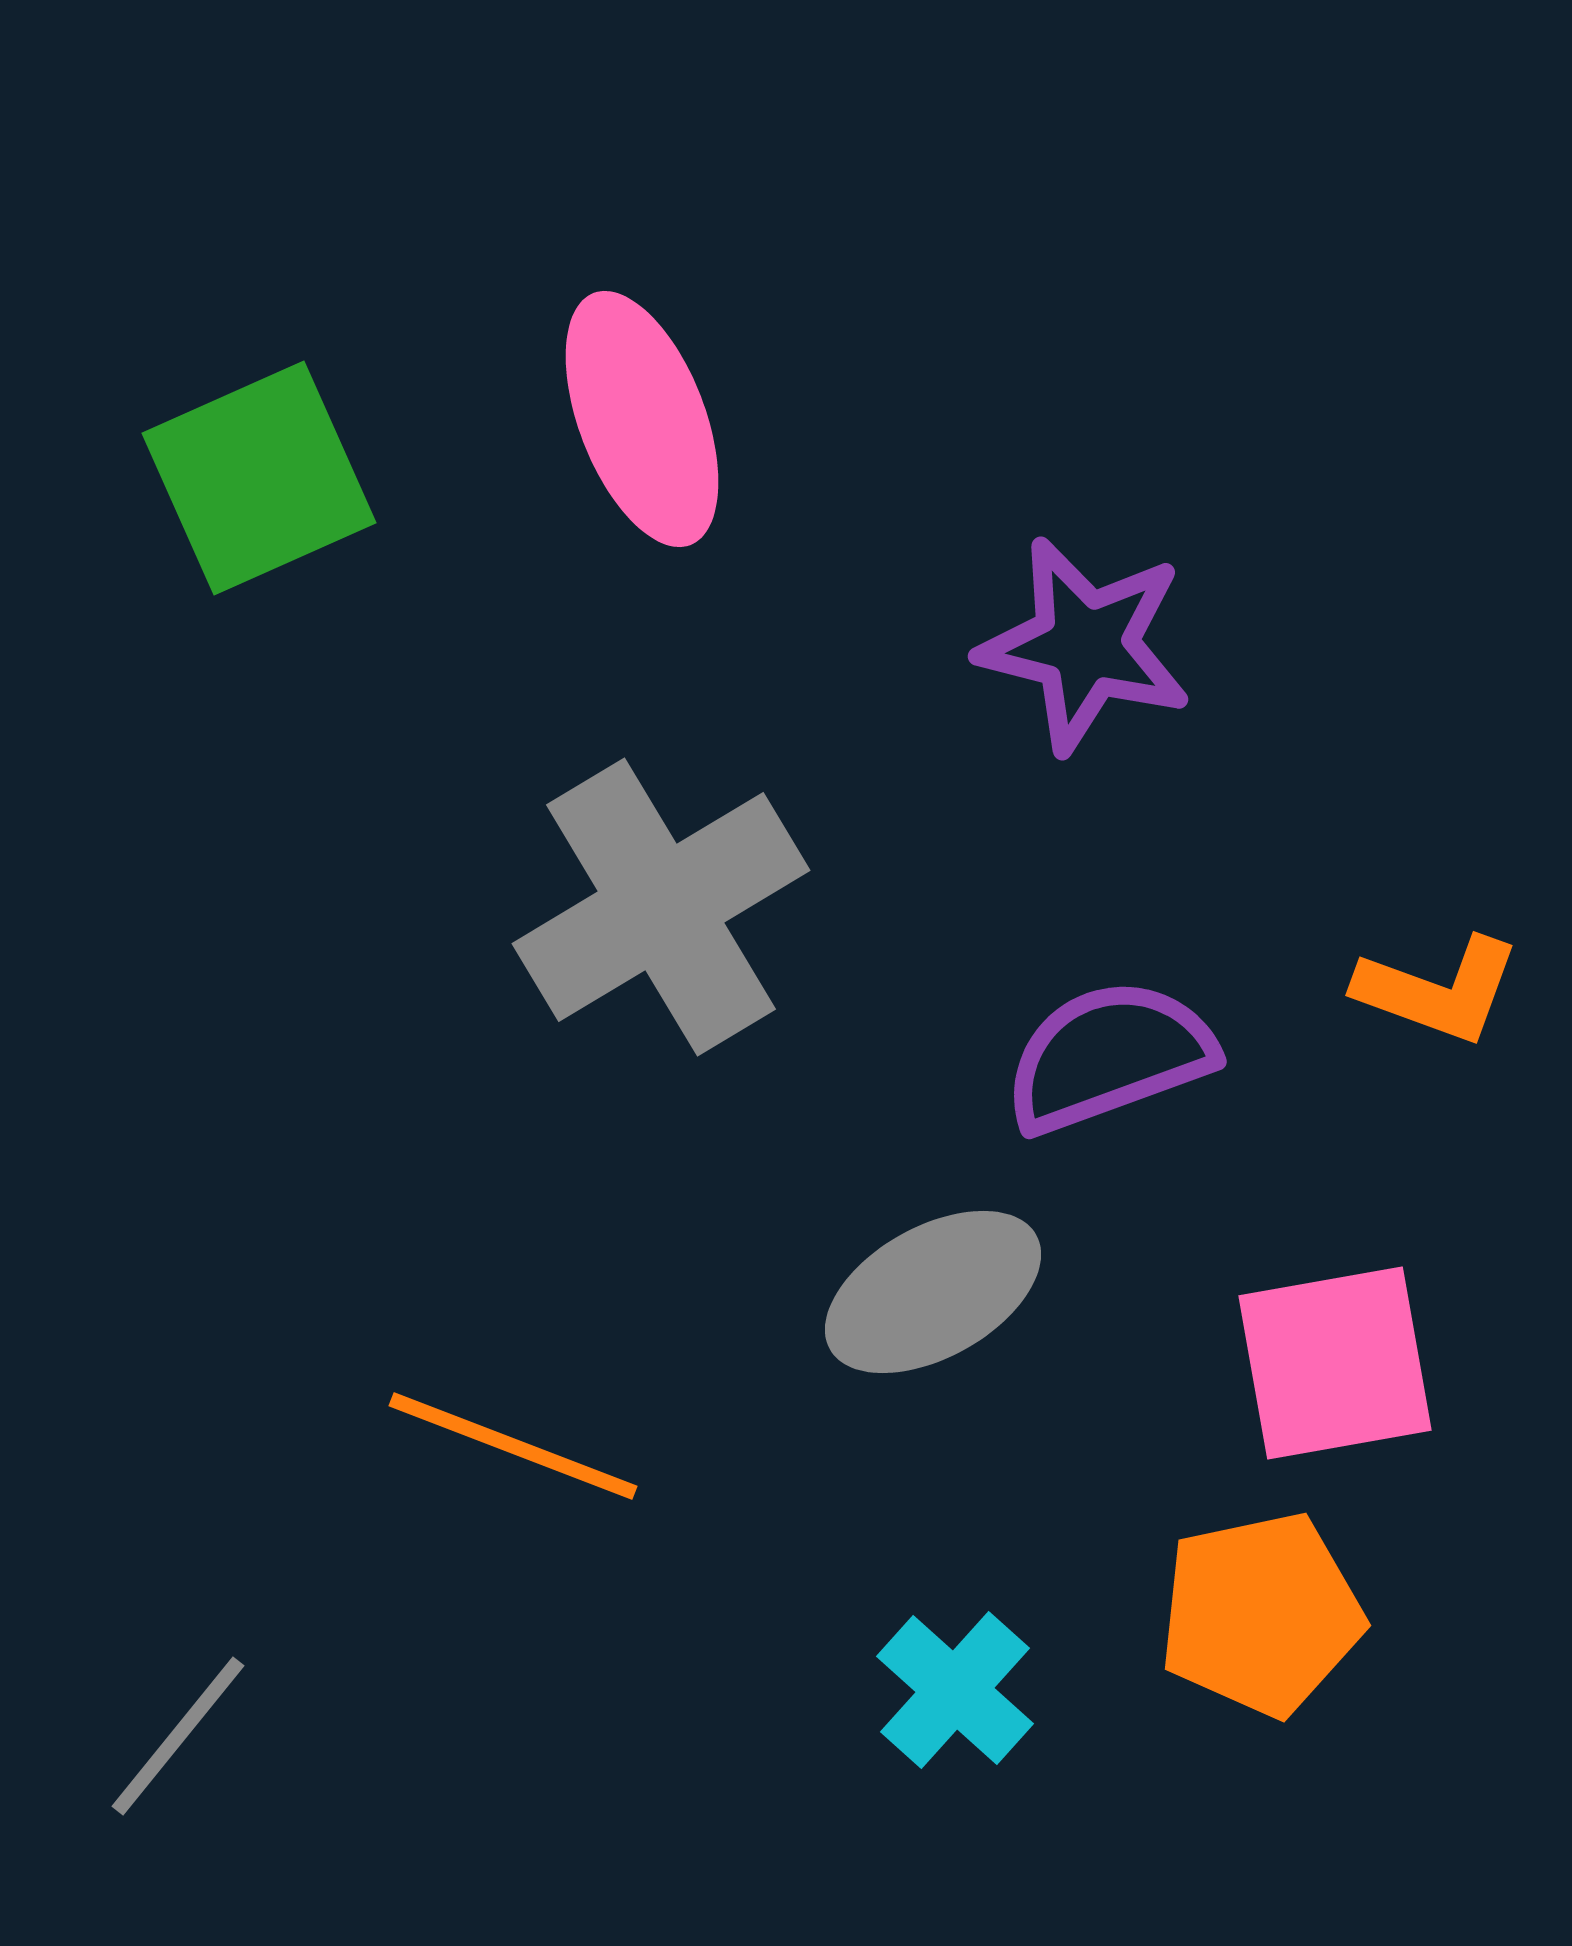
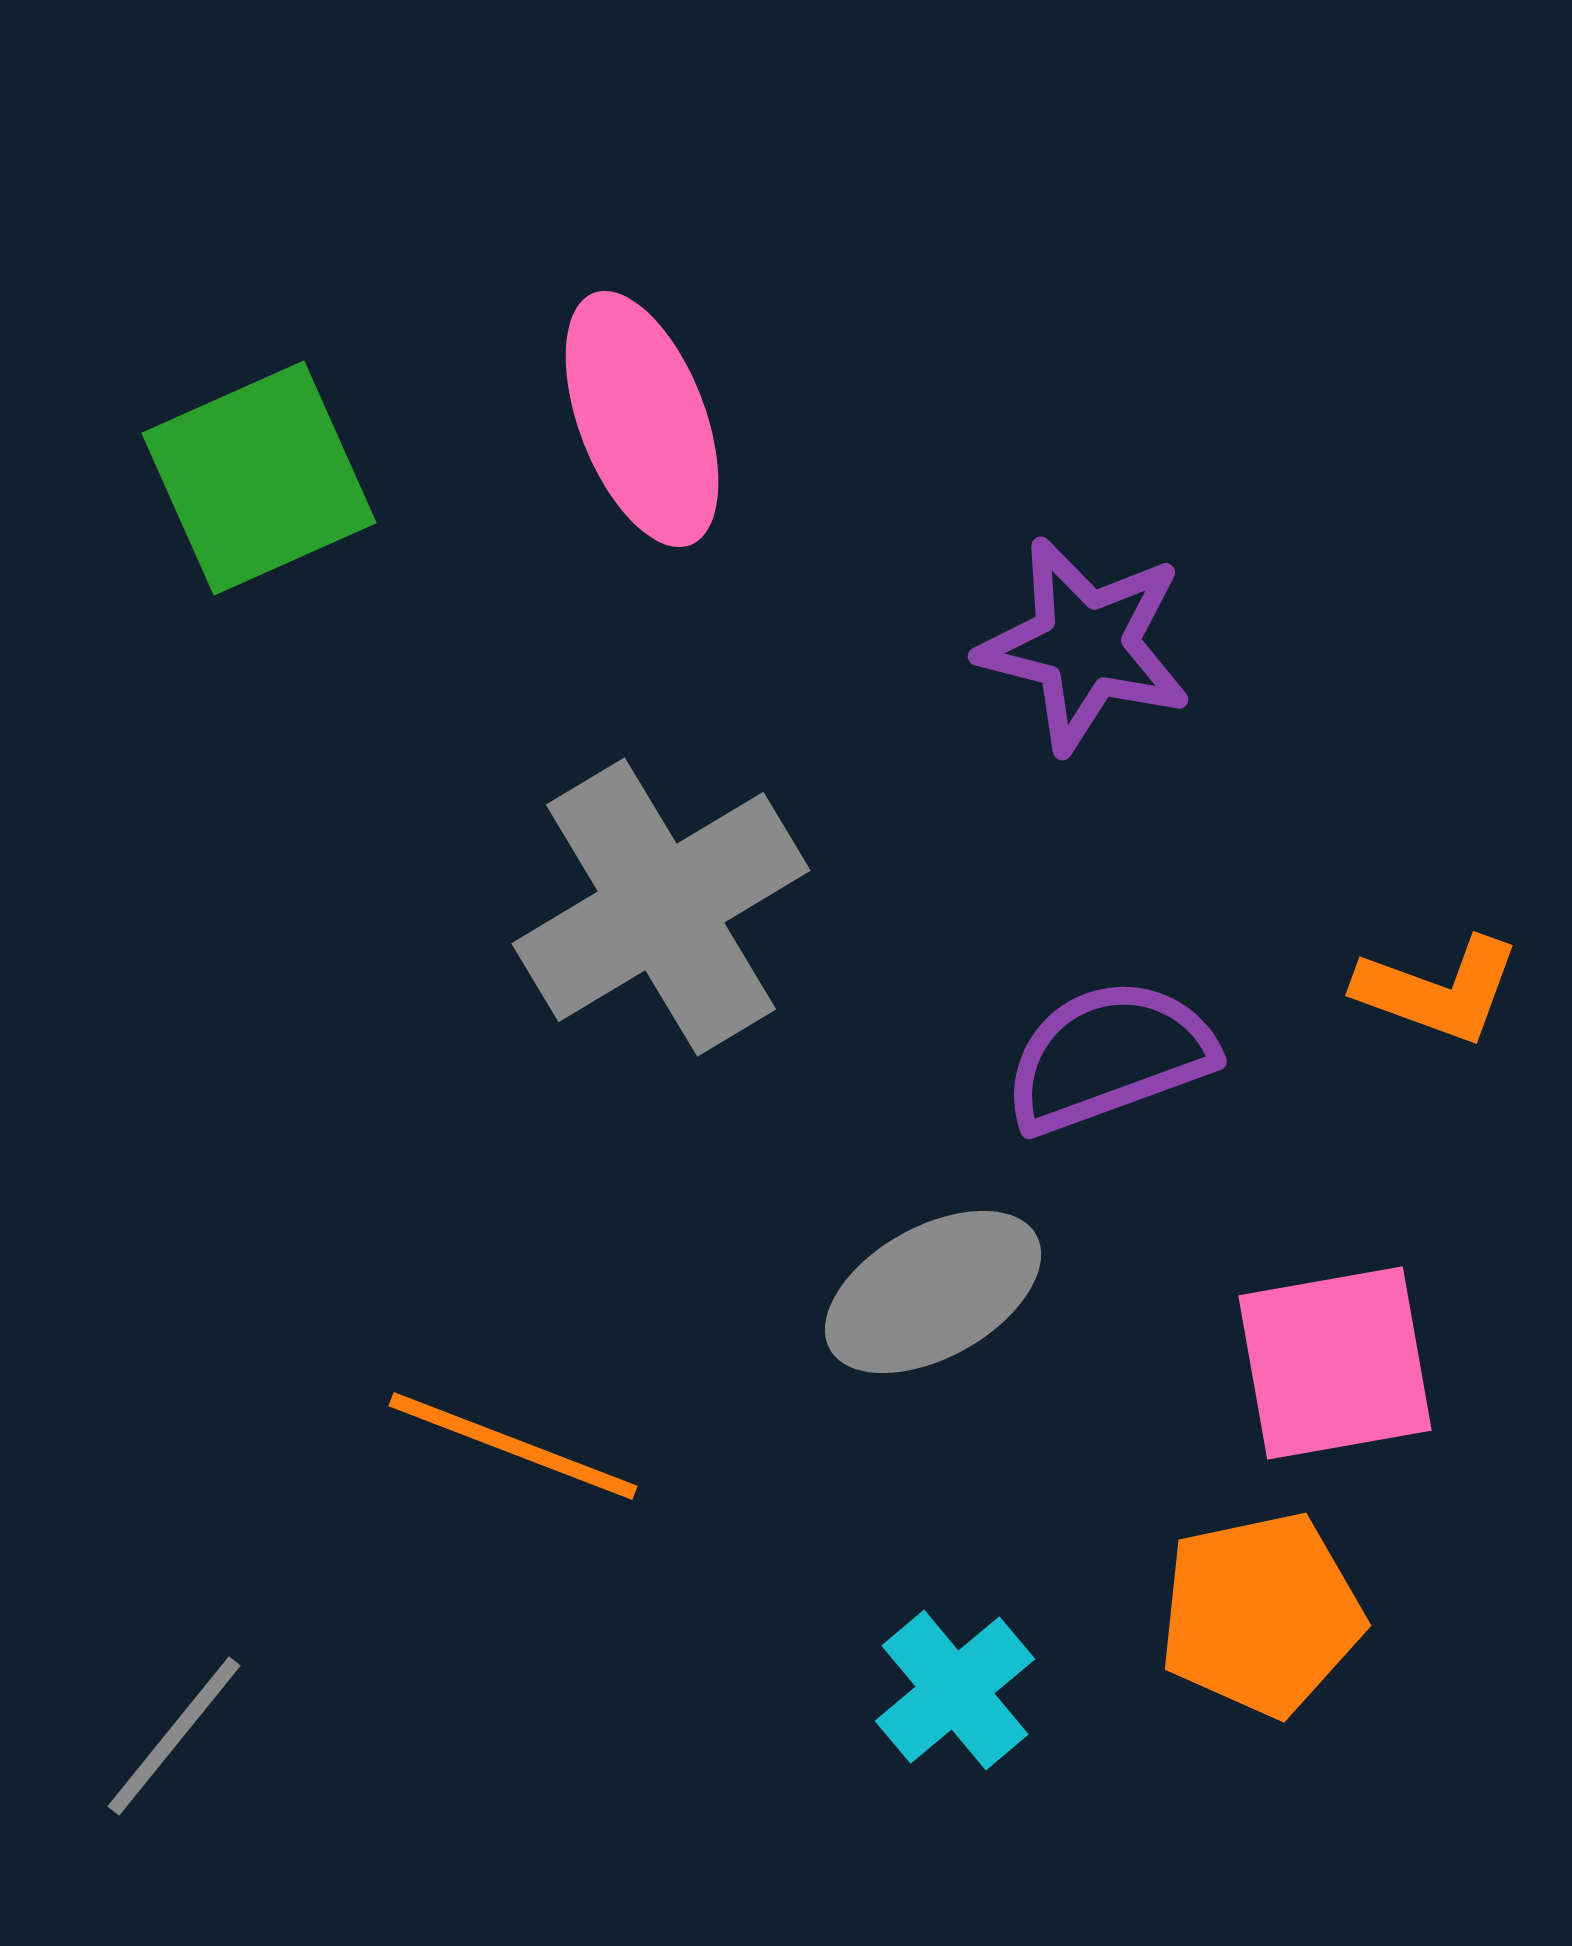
cyan cross: rotated 8 degrees clockwise
gray line: moved 4 px left
